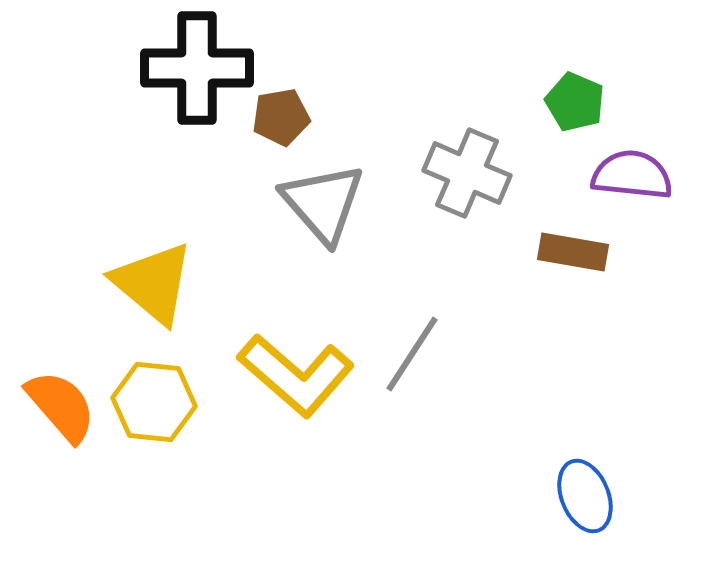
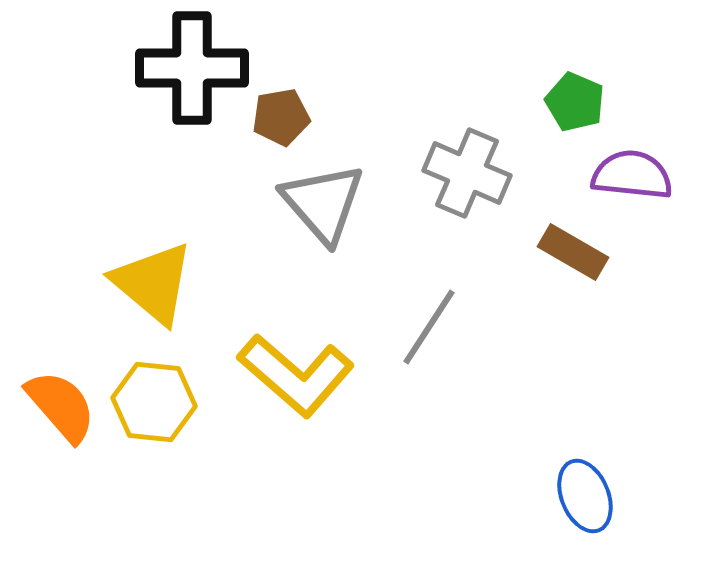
black cross: moved 5 px left
brown rectangle: rotated 20 degrees clockwise
gray line: moved 17 px right, 27 px up
